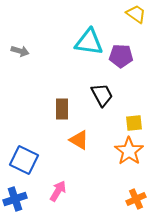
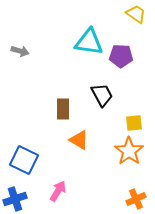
brown rectangle: moved 1 px right
